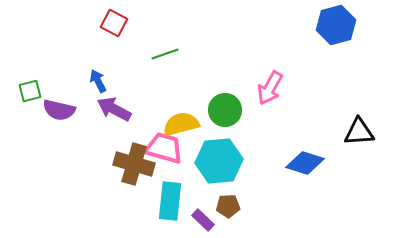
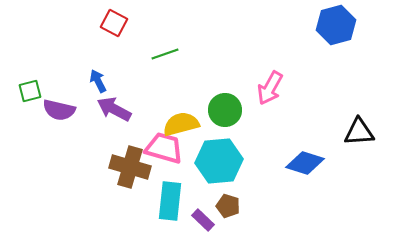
brown cross: moved 4 px left, 3 px down
brown pentagon: rotated 20 degrees clockwise
